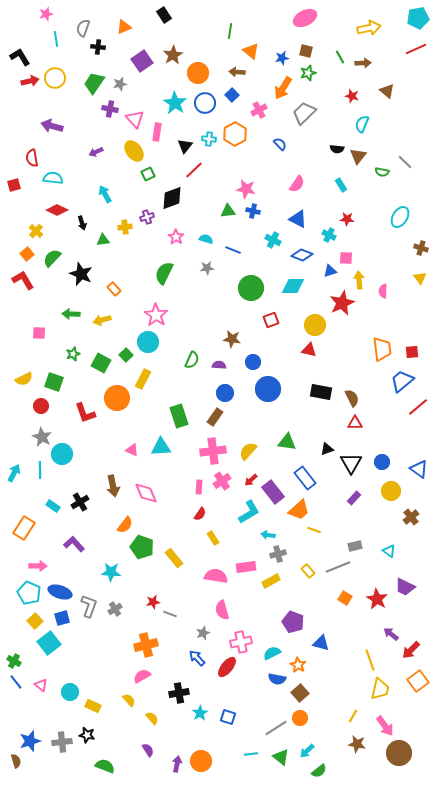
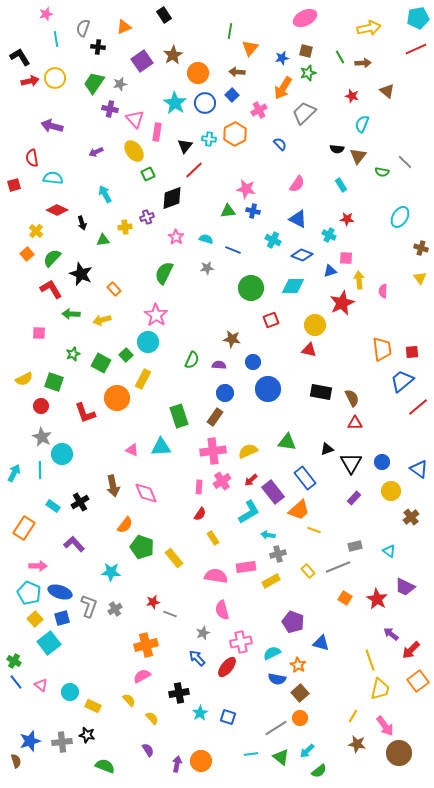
orange triangle at (251, 51): moved 1 px left, 3 px up; rotated 30 degrees clockwise
red L-shape at (23, 280): moved 28 px right, 9 px down
yellow semicircle at (248, 451): rotated 24 degrees clockwise
yellow square at (35, 621): moved 2 px up
